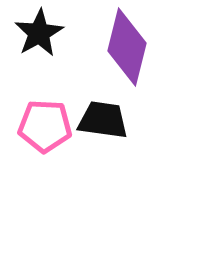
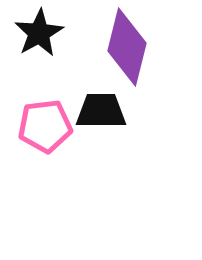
black trapezoid: moved 2 px left, 9 px up; rotated 8 degrees counterclockwise
pink pentagon: rotated 10 degrees counterclockwise
